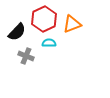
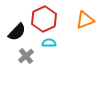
orange triangle: moved 13 px right, 4 px up
gray cross: rotated 28 degrees clockwise
